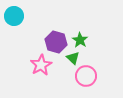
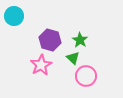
purple hexagon: moved 6 px left, 2 px up
